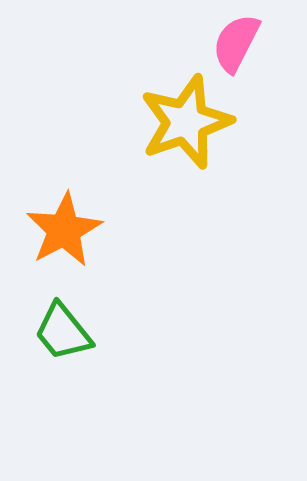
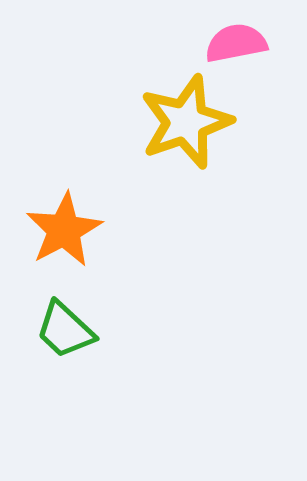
pink semicircle: rotated 52 degrees clockwise
green trapezoid: moved 2 px right, 2 px up; rotated 8 degrees counterclockwise
